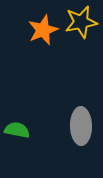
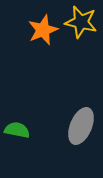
yellow star: rotated 24 degrees clockwise
gray ellipse: rotated 24 degrees clockwise
